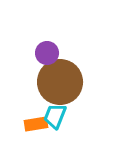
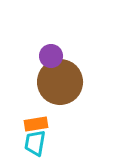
purple circle: moved 4 px right, 3 px down
cyan trapezoid: moved 20 px left, 27 px down; rotated 12 degrees counterclockwise
